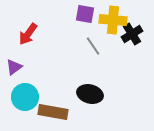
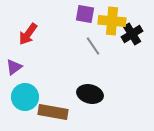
yellow cross: moved 1 px left, 1 px down
